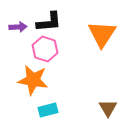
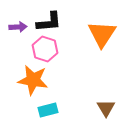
brown triangle: moved 2 px left
